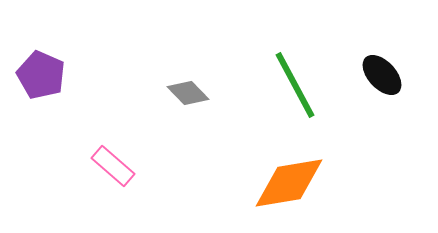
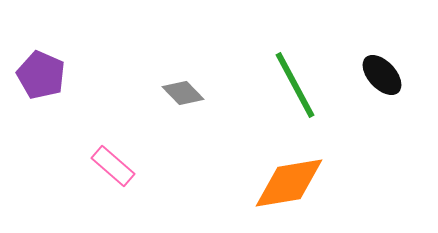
gray diamond: moved 5 px left
